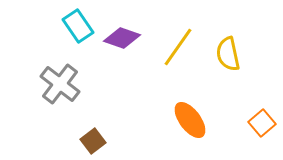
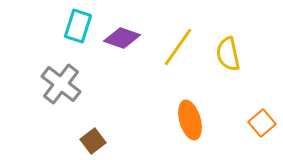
cyan rectangle: rotated 52 degrees clockwise
gray cross: moved 1 px right
orange ellipse: rotated 21 degrees clockwise
